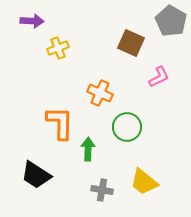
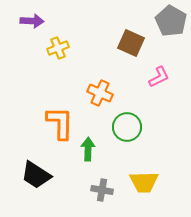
yellow trapezoid: rotated 40 degrees counterclockwise
